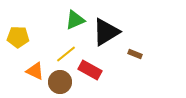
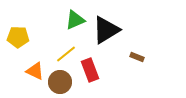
black triangle: moved 2 px up
brown rectangle: moved 2 px right, 3 px down
red rectangle: rotated 40 degrees clockwise
